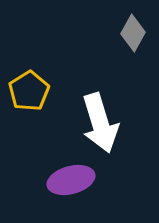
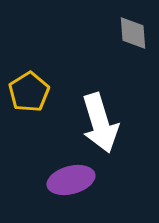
gray diamond: rotated 33 degrees counterclockwise
yellow pentagon: moved 1 px down
